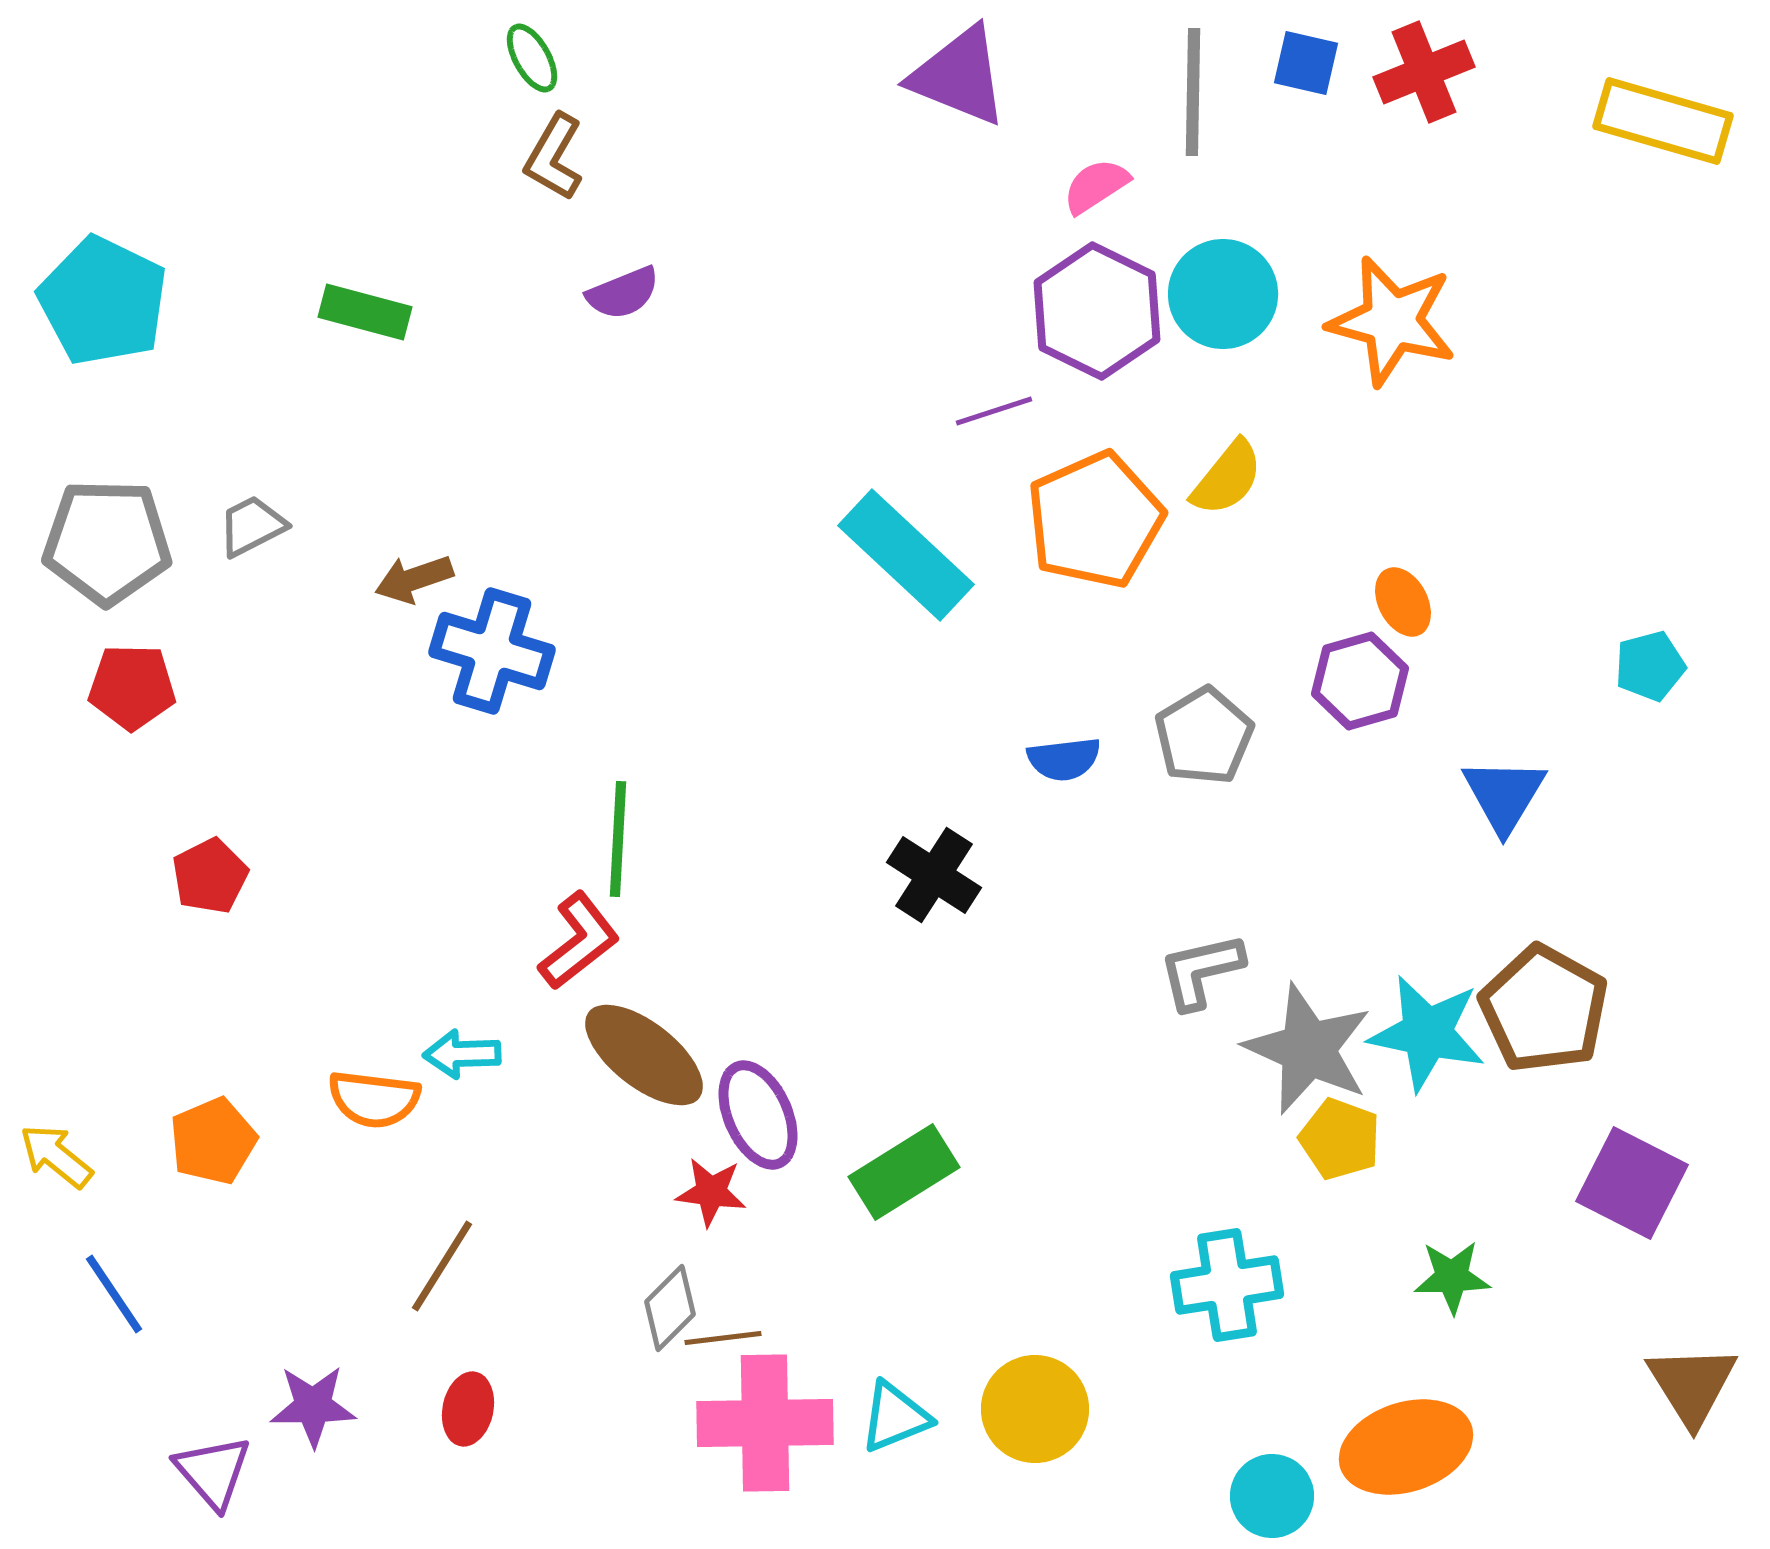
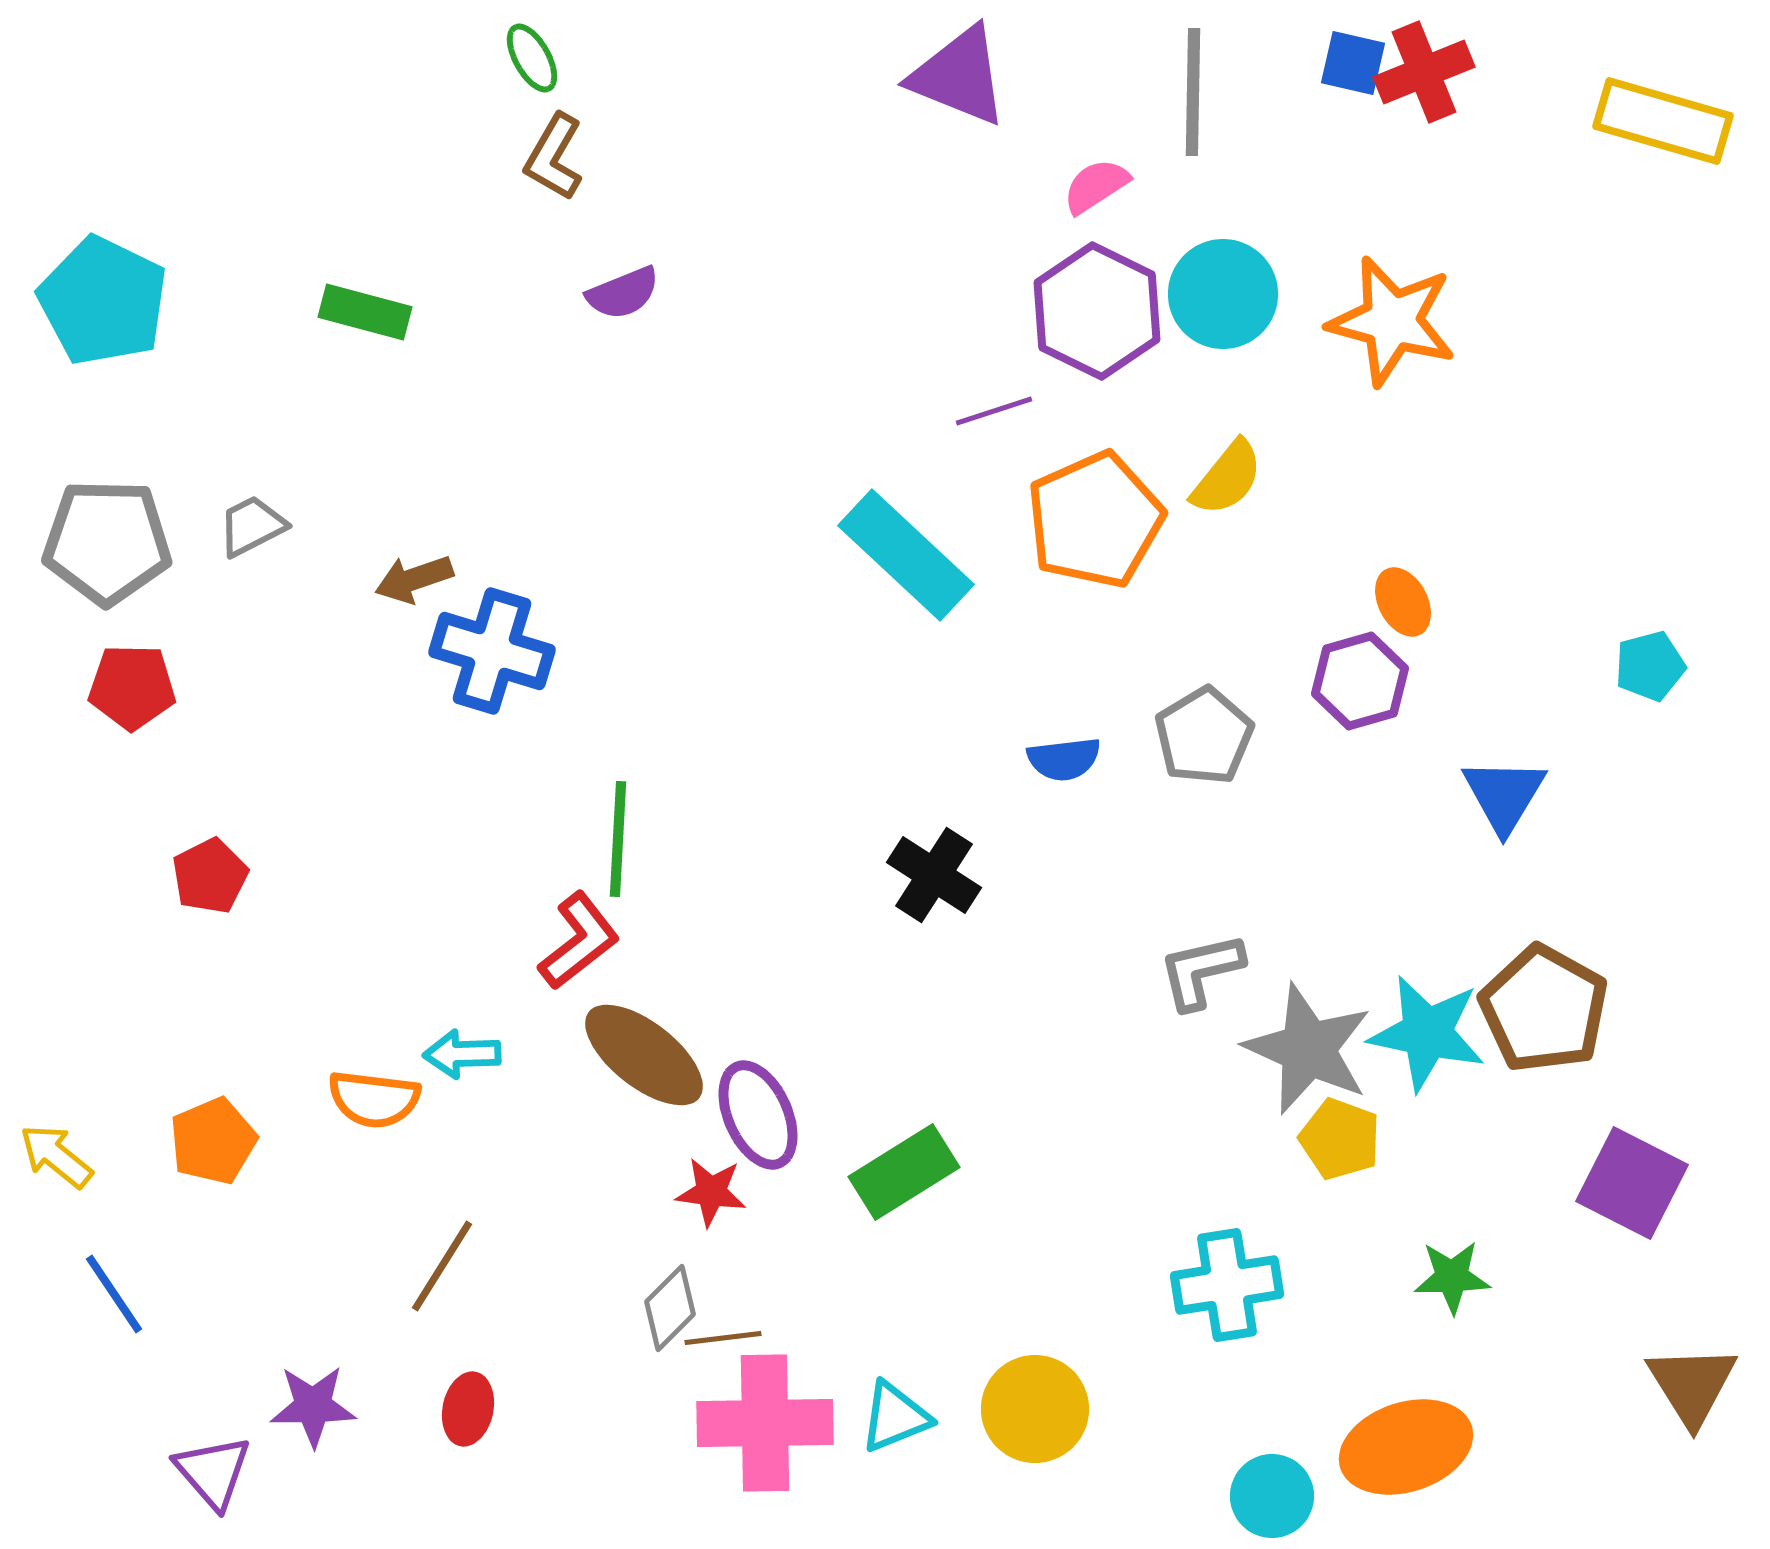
blue square at (1306, 63): moved 47 px right
